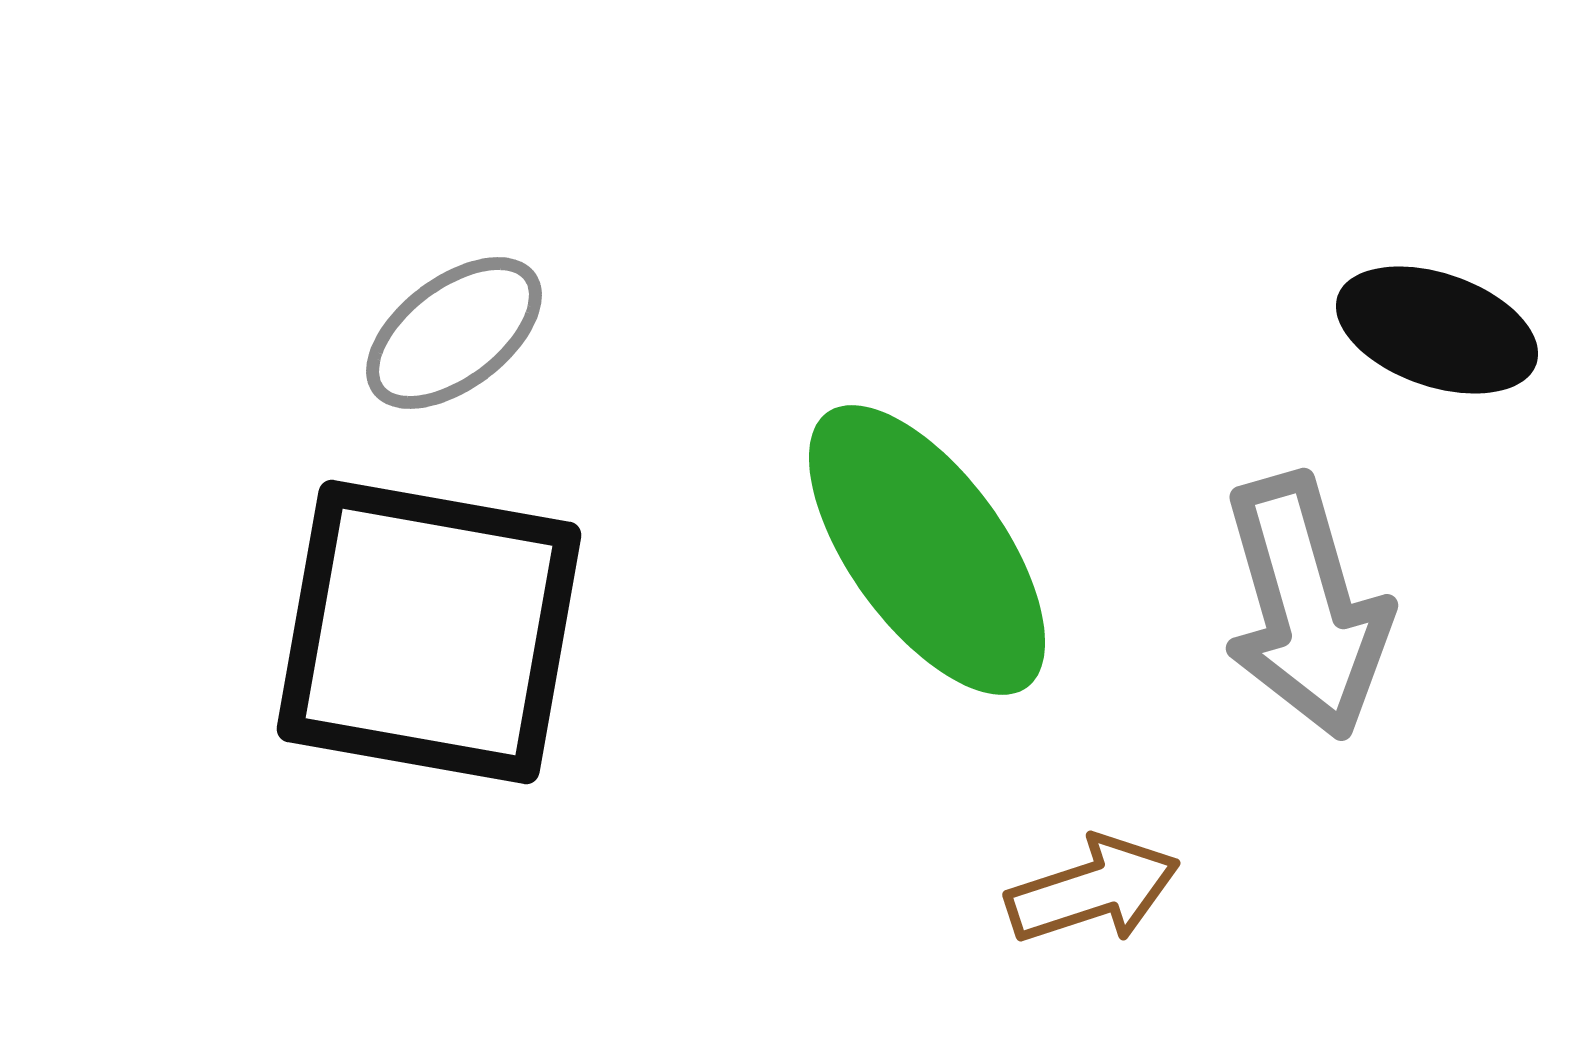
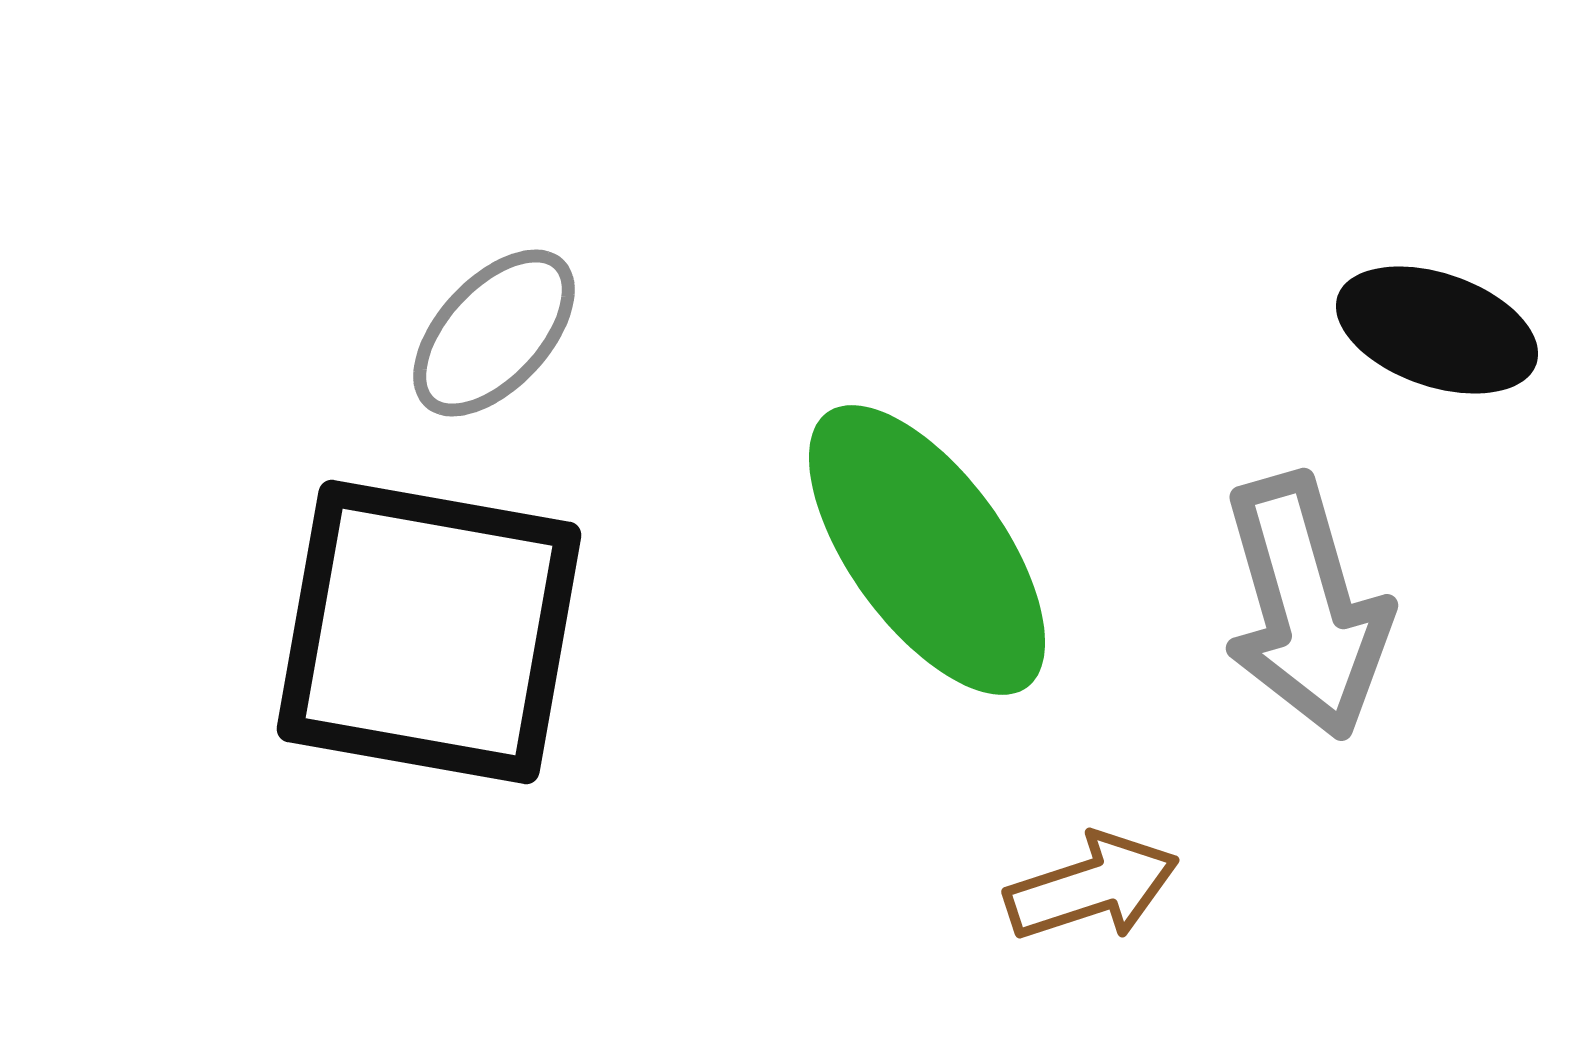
gray ellipse: moved 40 px right; rotated 10 degrees counterclockwise
brown arrow: moved 1 px left, 3 px up
